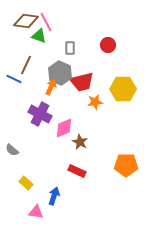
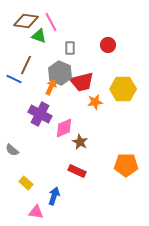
pink line: moved 5 px right
